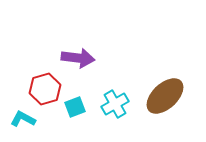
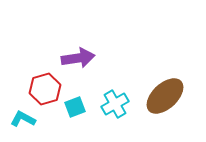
purple arrow: rotated 16 degrees counterclockwise
